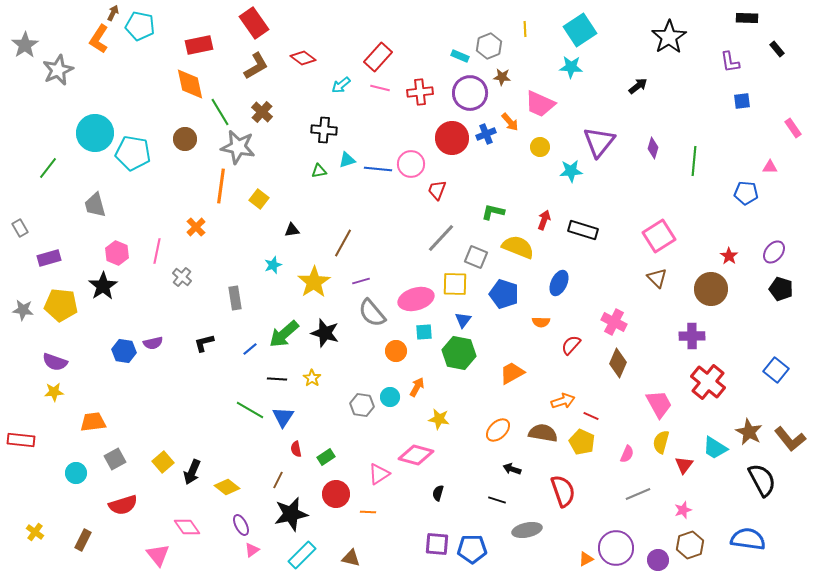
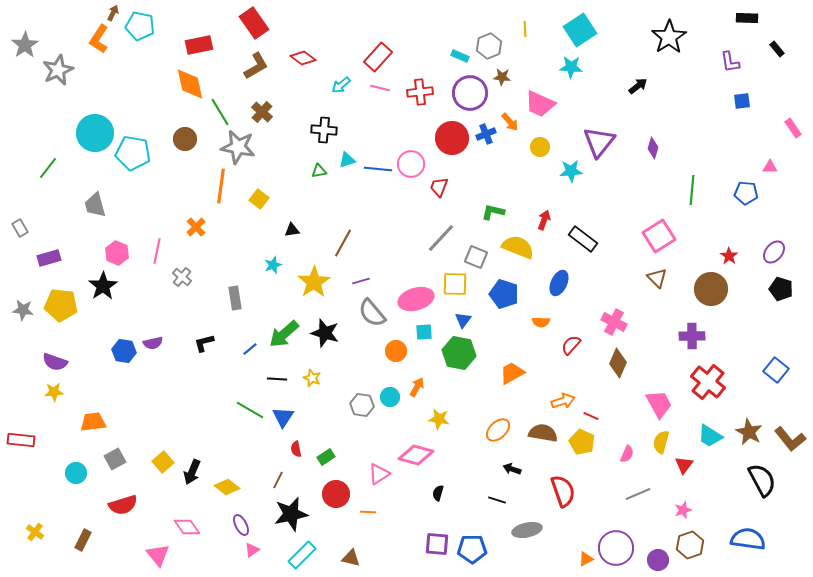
green line at (694, 161): moved 2 px left, 29 px down
red trapezoid at (437, 190): moved 2 px right, 3 px up
black rectangle at (583, 230): moved 9 px down; rotated 20 degrees clockwise
yellow star at (312, 378): rotated 12 degrees counterclockwise
cyan trapezoid at (715, 448): moved 5 px left, 12 px up
